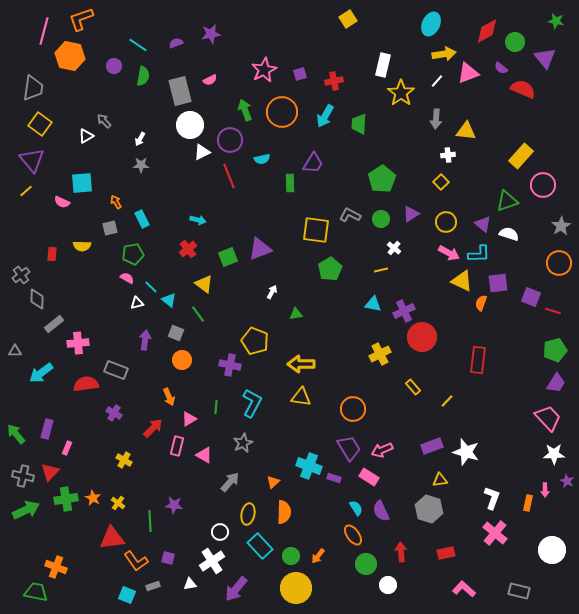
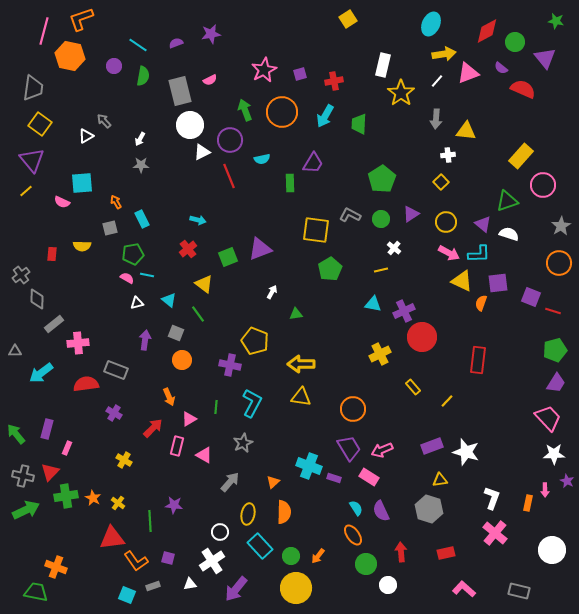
cyan line at (151, 287): moved 4 px left, 12 px up; rotated 32 degrees counterclockwise
green cross at (66, 499): moved 3 px up
